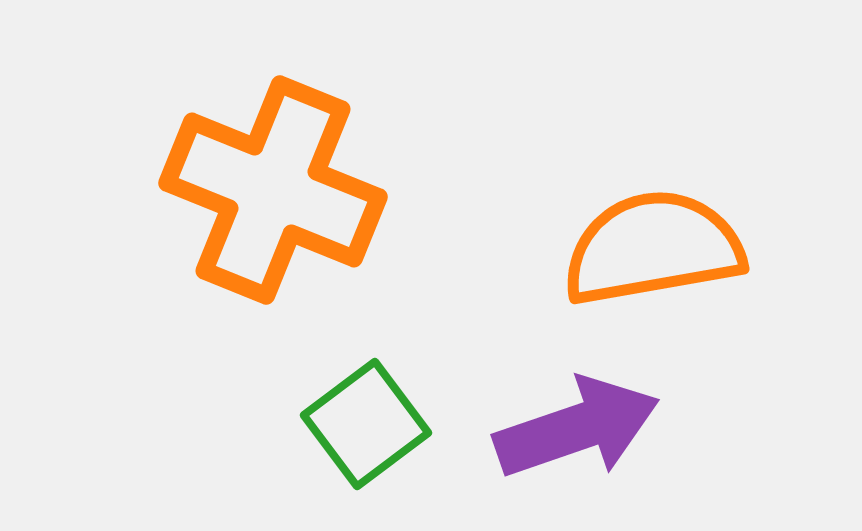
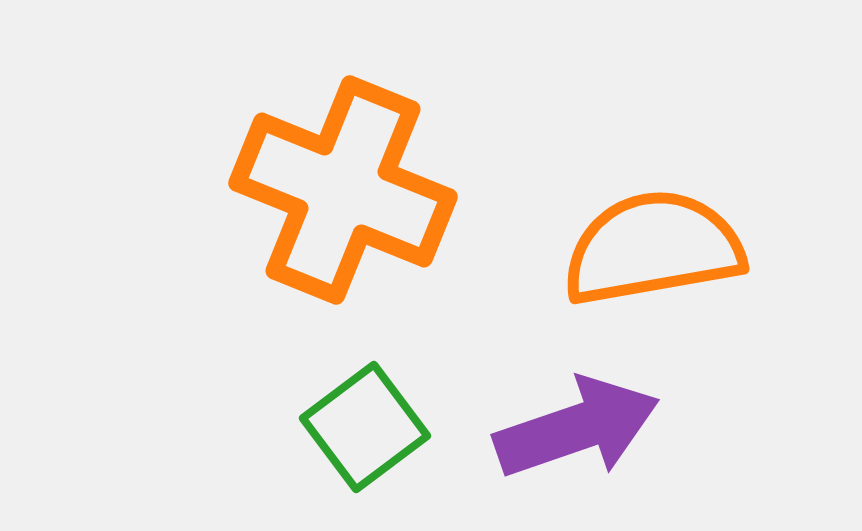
orange cross: moved 70 px right
green square: moved 1 px left, 3 px down
